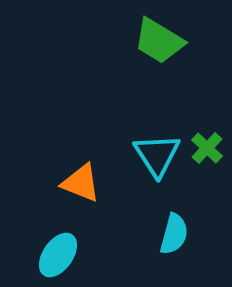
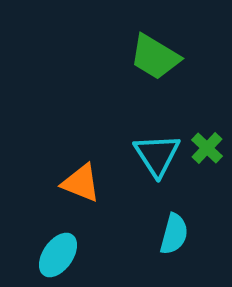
green trapezoid: moved 4 px left, 16 px down
